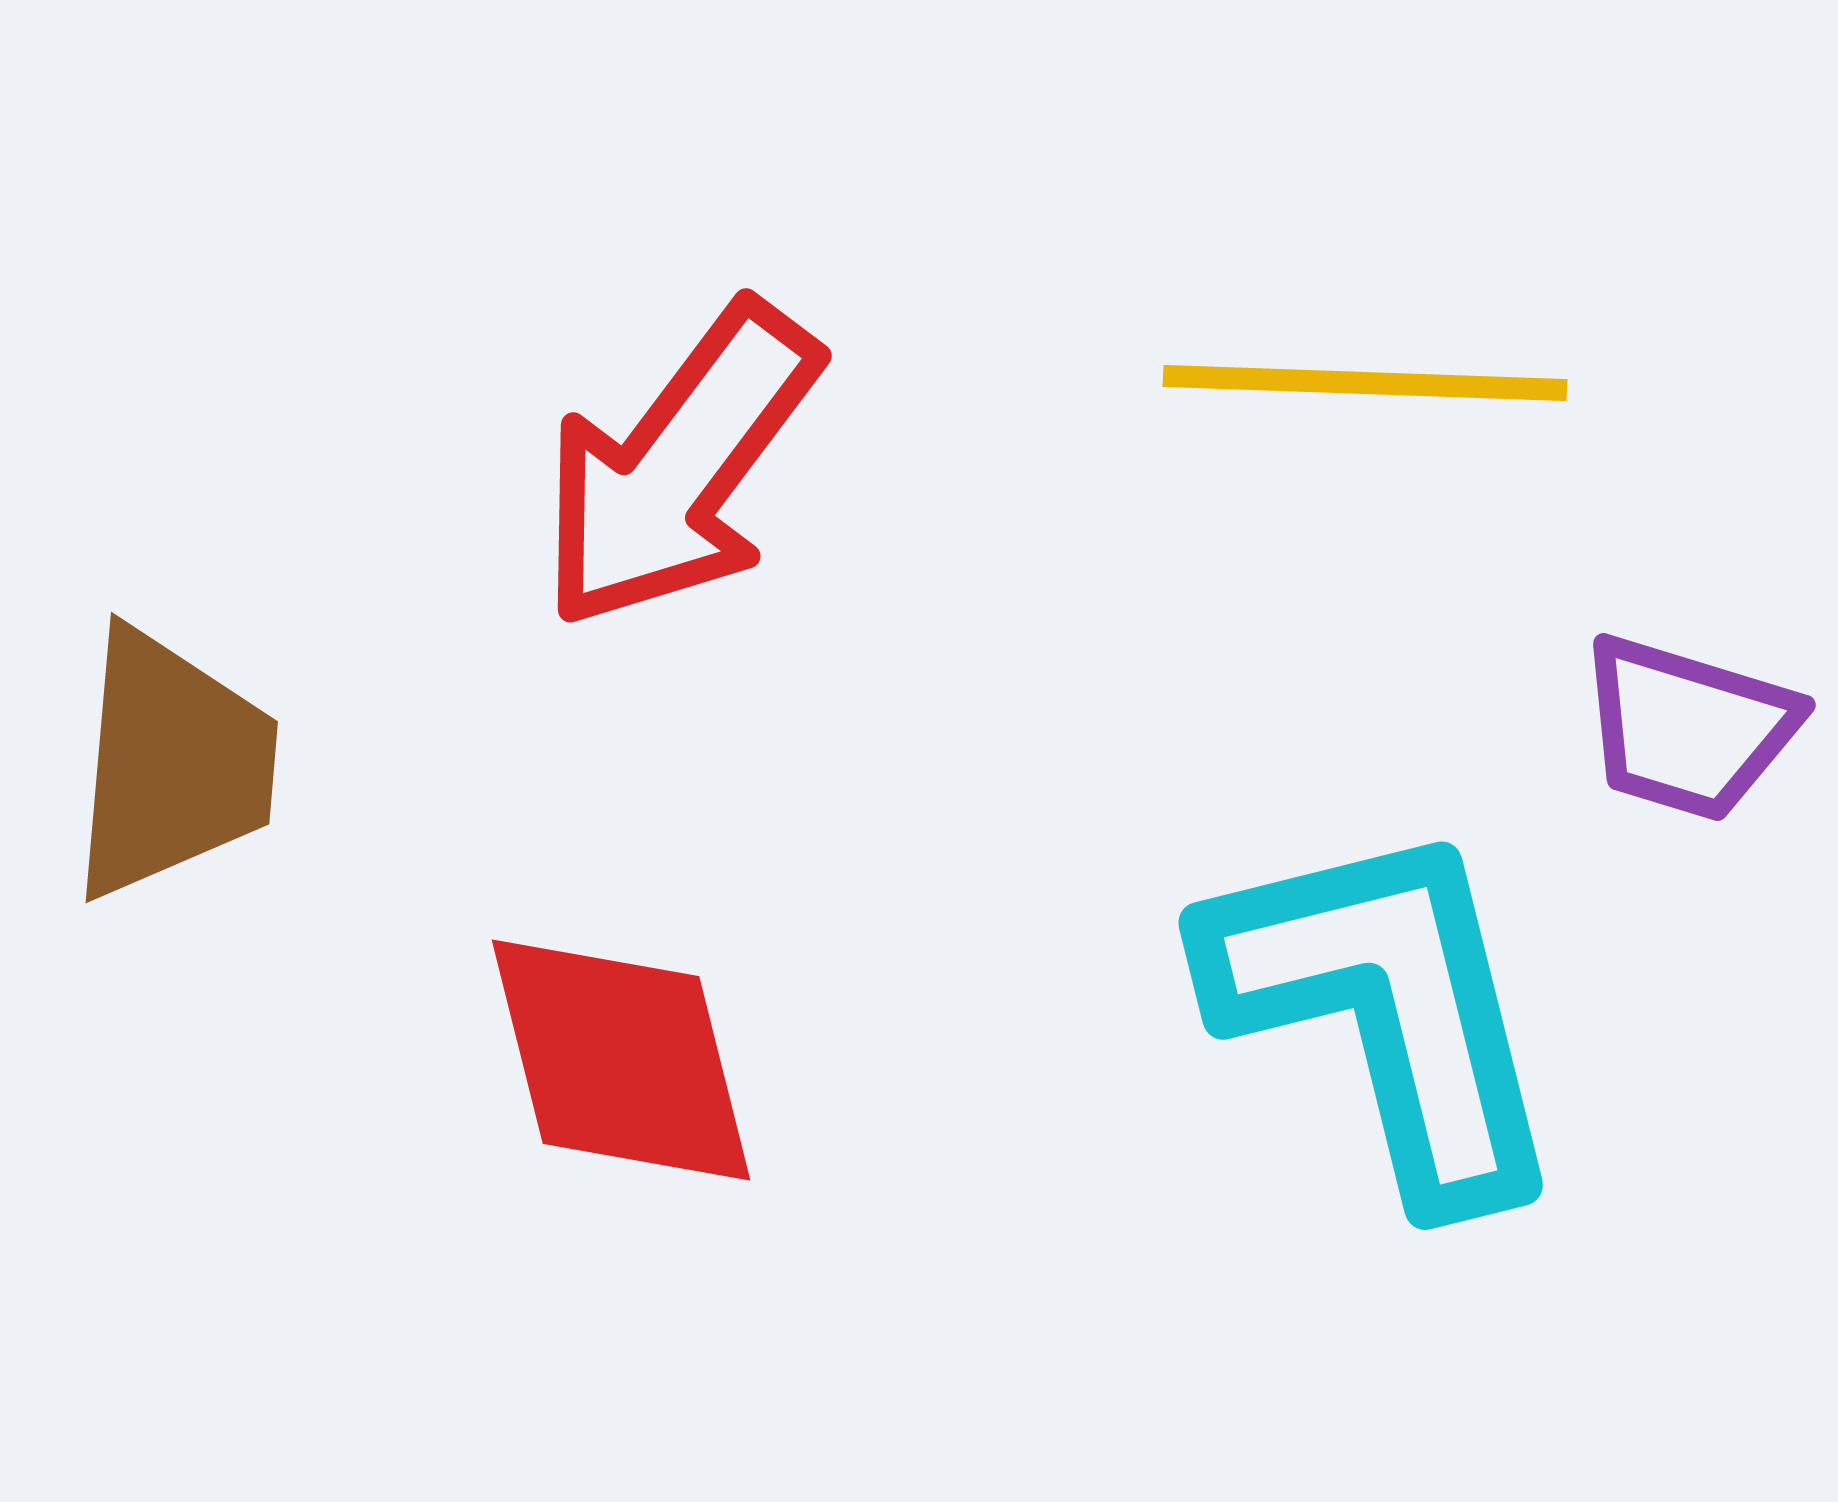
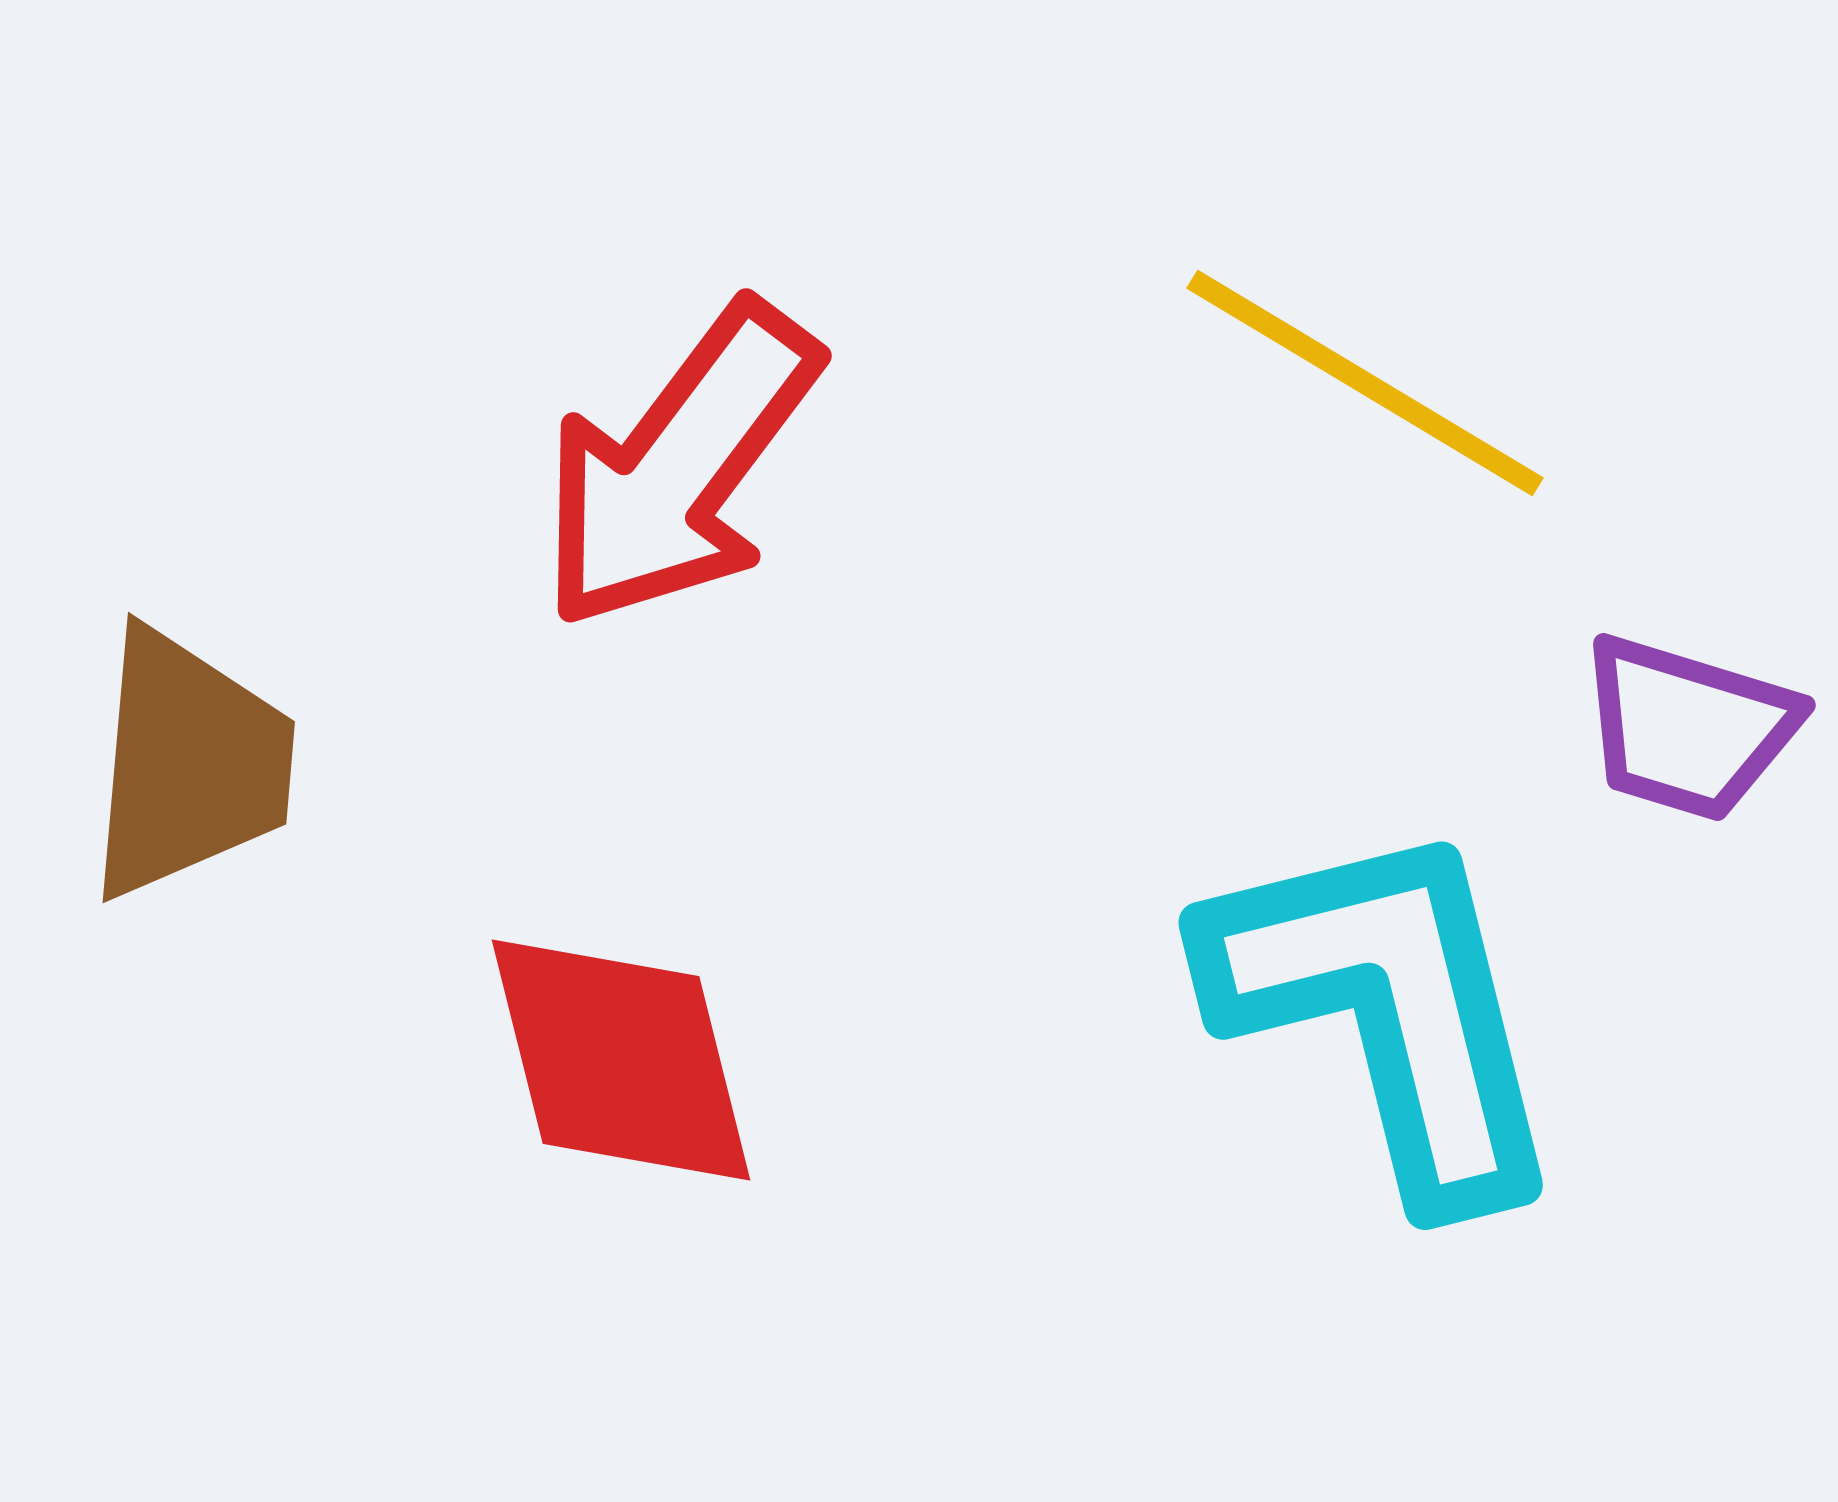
yellow line: rotated 29 degrees clockwise
brown trapezoid: moved 17 px right
